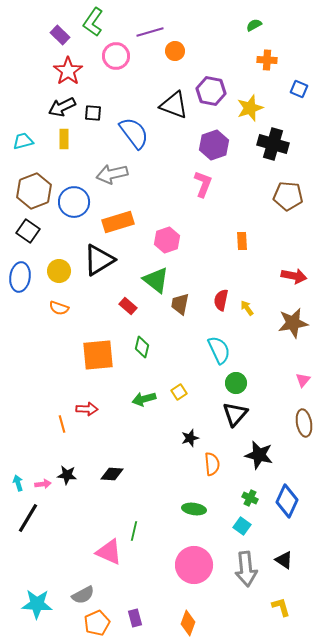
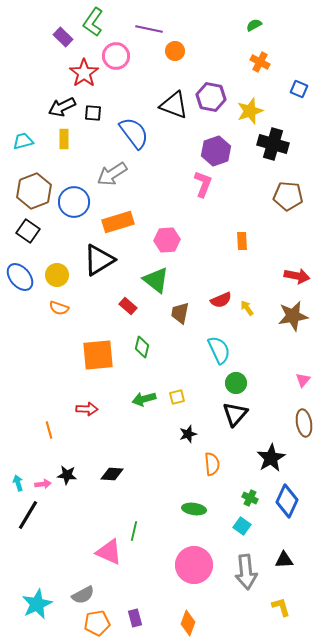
purple line at (150, 32): moved 1 px left, 3 px up; rotated 28 degrees clockwise
purple rectangle at (60, 35): moved 3 px right, 2 px down
orange cross at (267, 60): moved 7 px left, 2 px down; rotated 24 degrees clockwise
red star at (68, 71): moved 16 px right, 2 px down
purple hexagon at (211, 91): moved 6 px down
yellow star at (250, 108): moved 3 px down
purple hexagon at (214, 145): moved 2 px right, 6 px down
gray arrow at (112, 174): rotated 20 degrees counterclockwise
pink hexagon at (167, 240): rotated 15 degrees clockwise
yellow circle at (59, 271): moved 2 px left, 4 px down
red arrow at (294, 276): moved 3 px right
blue ellipse at (20, 277): rotated 48 degrees counterclockwise
red semicircle at (221, 300): rotated 125 degrees counterclockwise
brown trapezoid at (180, 304): moved 9 px down
brown star at (293, 323): moved 7 px up
yellow square at (179, 392): moved 2 px left, 5 px down; rotated 21 degrees clockwise
orange line at (62, 424): moved 13 px left, 6 px down
black star at (190, 438): moved 2 px left, 4 px up
black star at (259, 455): moved 12 px right, 3 px down; rotated 28 degrees clockwise
black line at (28, 518): moved 3 px up
black triangle at (284, 560): rotated 36 degrees counterclockwise
gray arrow at (246, 569): moved 3 px down
cyan star at (37, 604): rotated 28 degrees counterclockwise
orange pentagon at (97, 623): rotated 15 degrees clockwise
